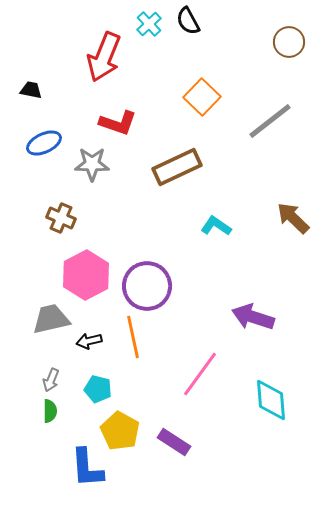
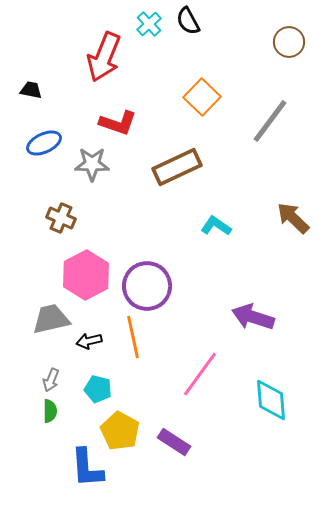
gray line: rotated 15 degrees counterclockwise
